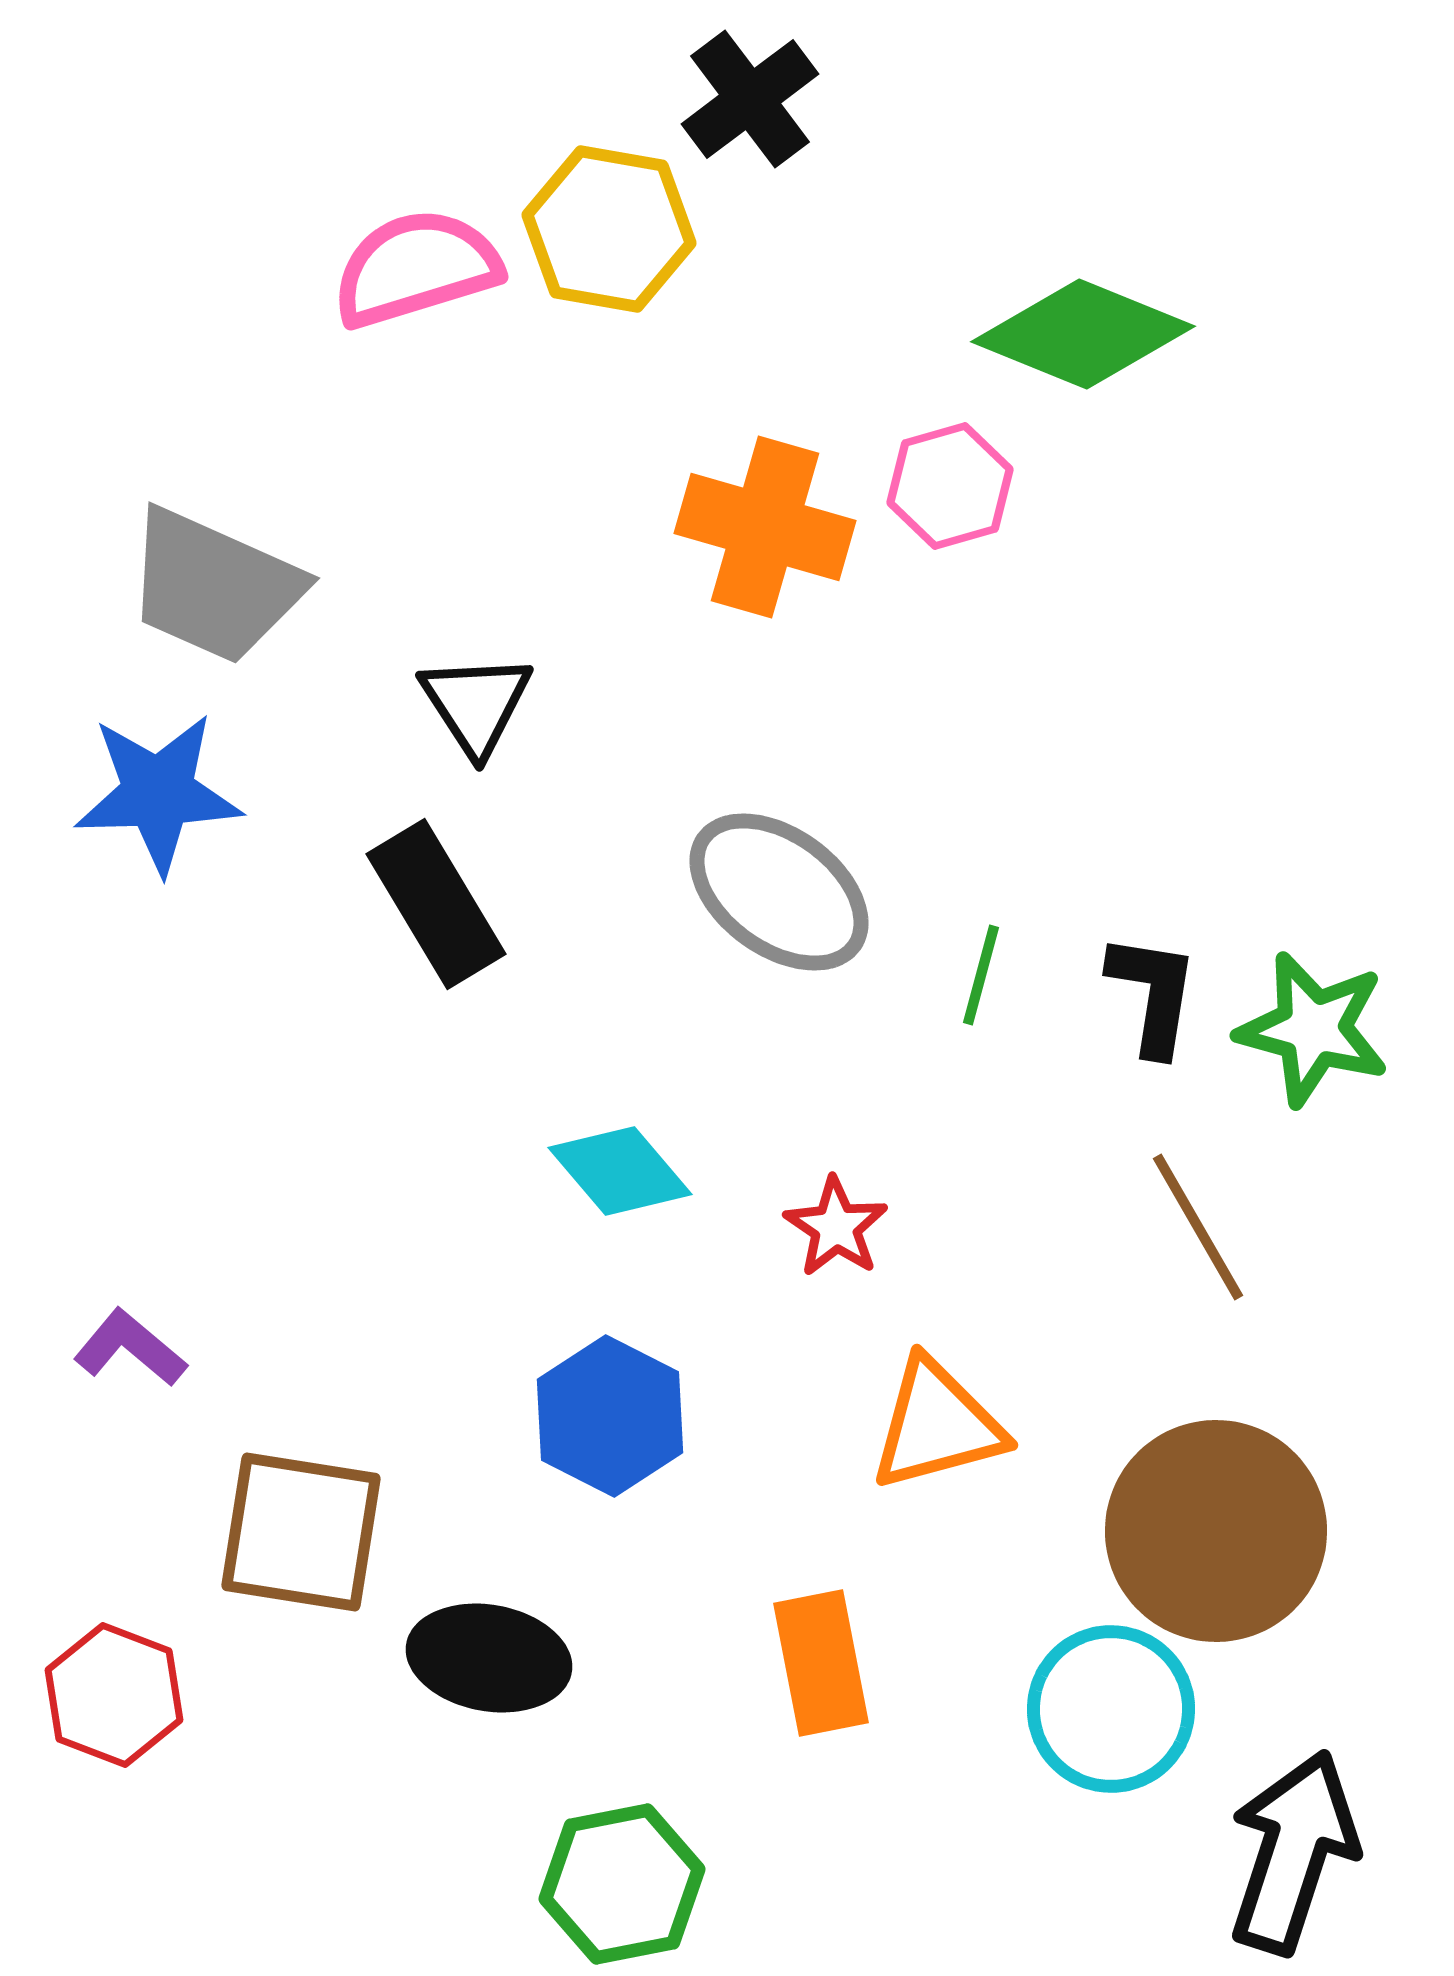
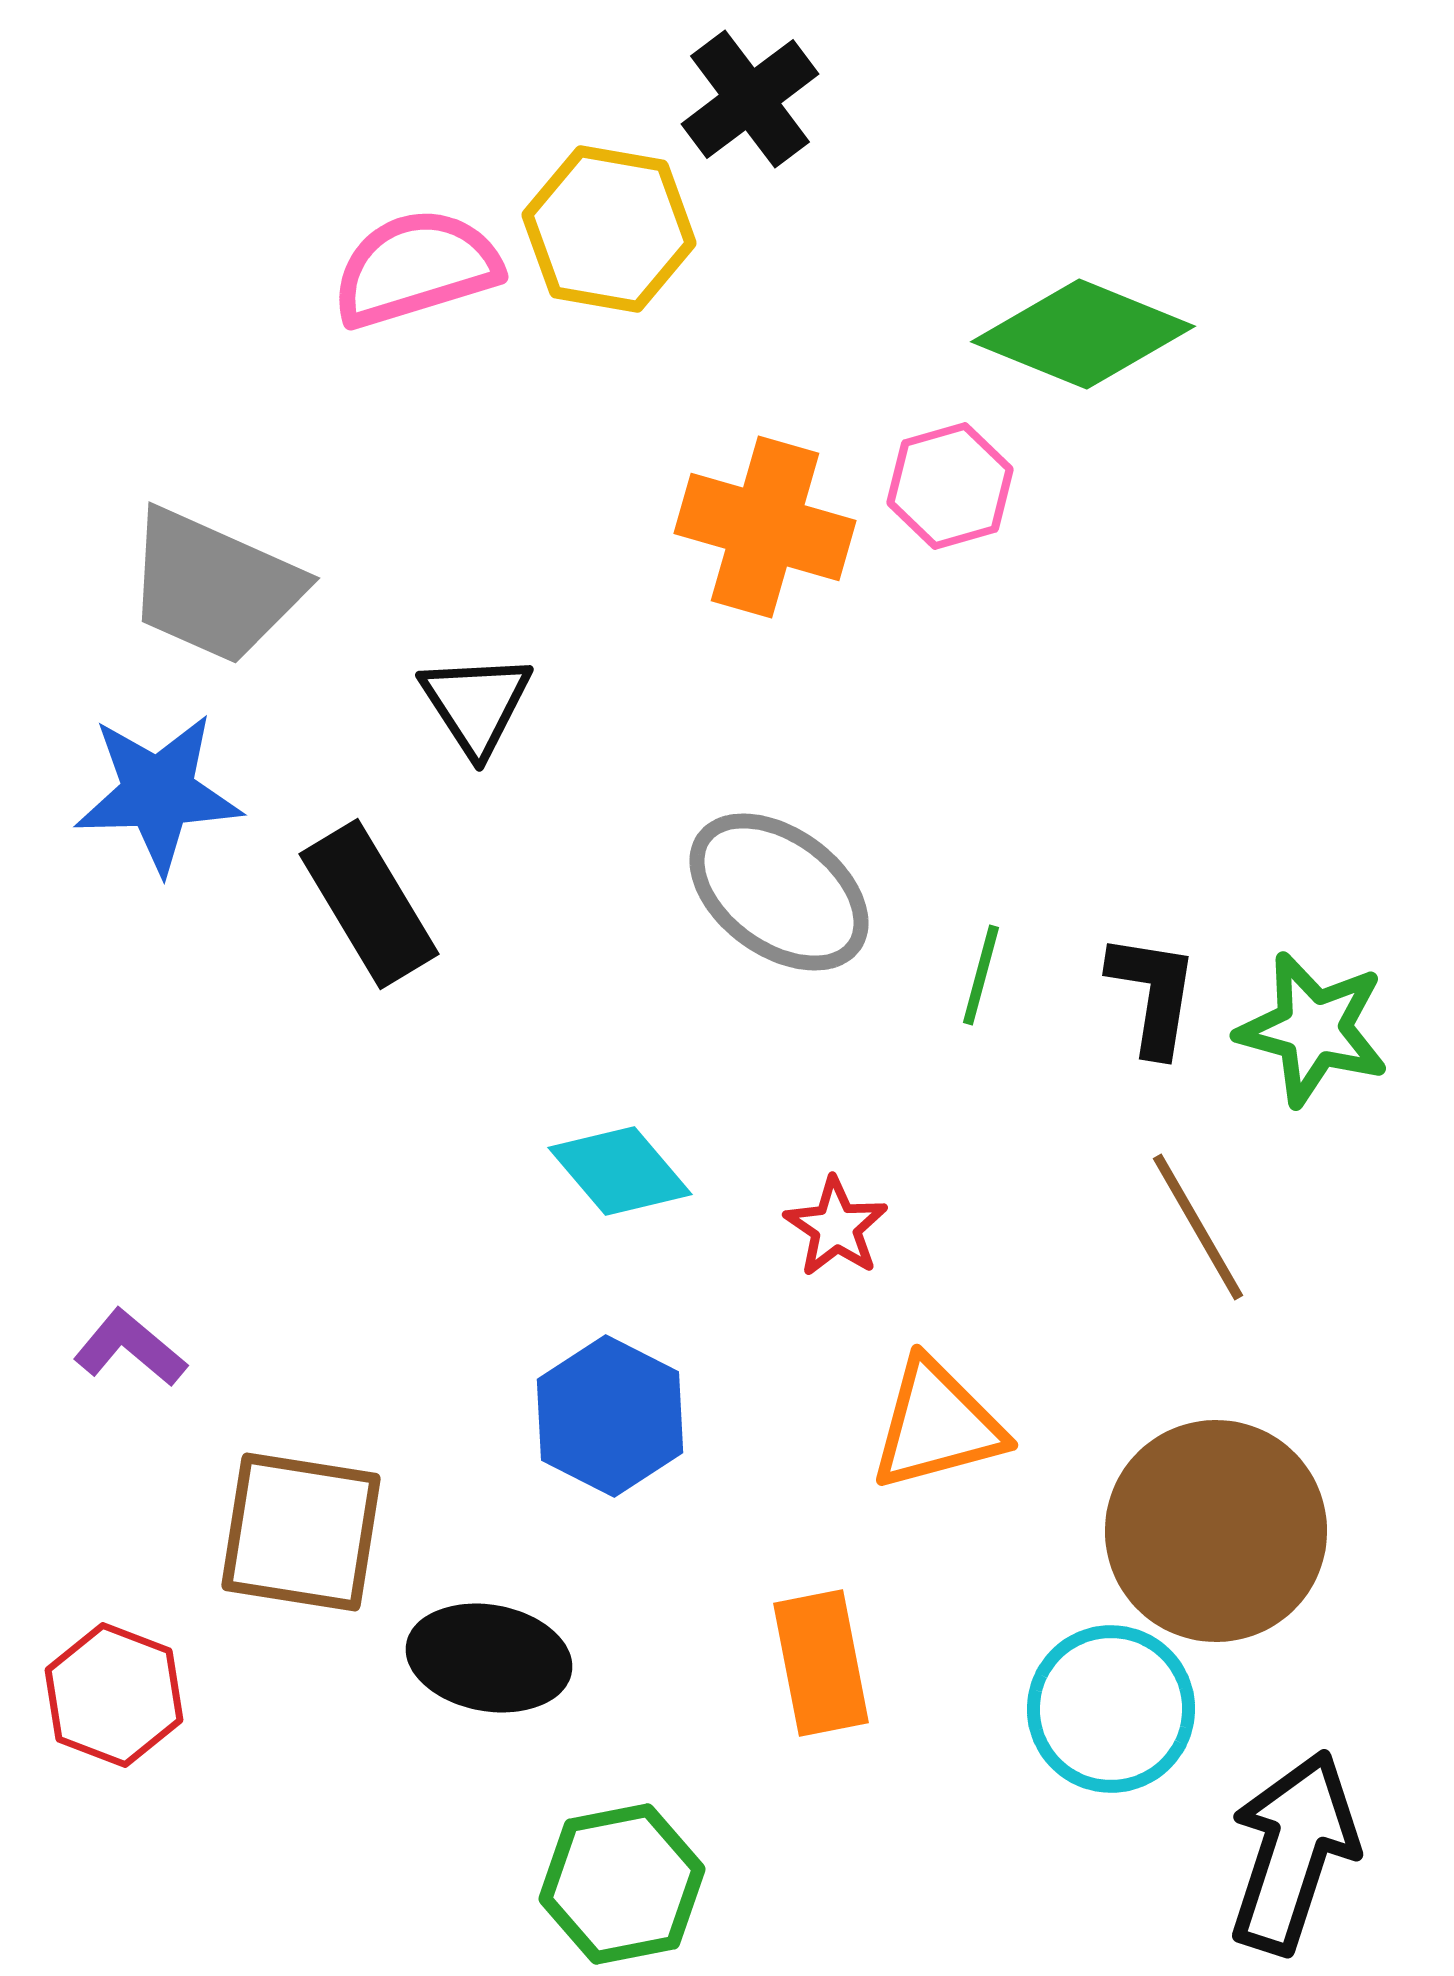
black rectangle: moved 67 px left
